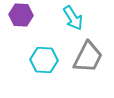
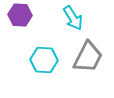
purple hexagon: moved 1 px left
